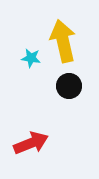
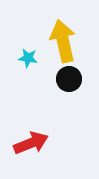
cyan star: moved 3 px left
black circle: moved 7 px up
